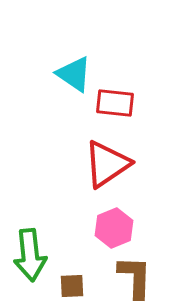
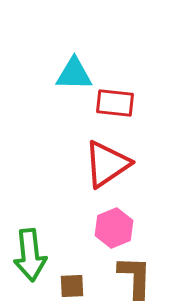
cyan triangle: rotated 33 degrees counterclockwise
